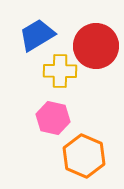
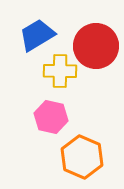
pink hexagon: moved 2 px left, 1 px up
orange hexagon: moved 2 px left, 1 px down
